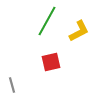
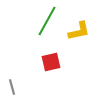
yellow L-shape: rotated 15 degrees clockwise
gray line: moved 2 px down
